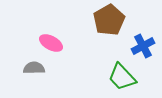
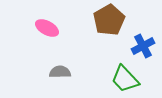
pink ellipse: moved 4 px left, 15 px up
gray semicircle: moved 26 px right, 4 px down
green trapezoid: moved 3 px right, 2 px down
